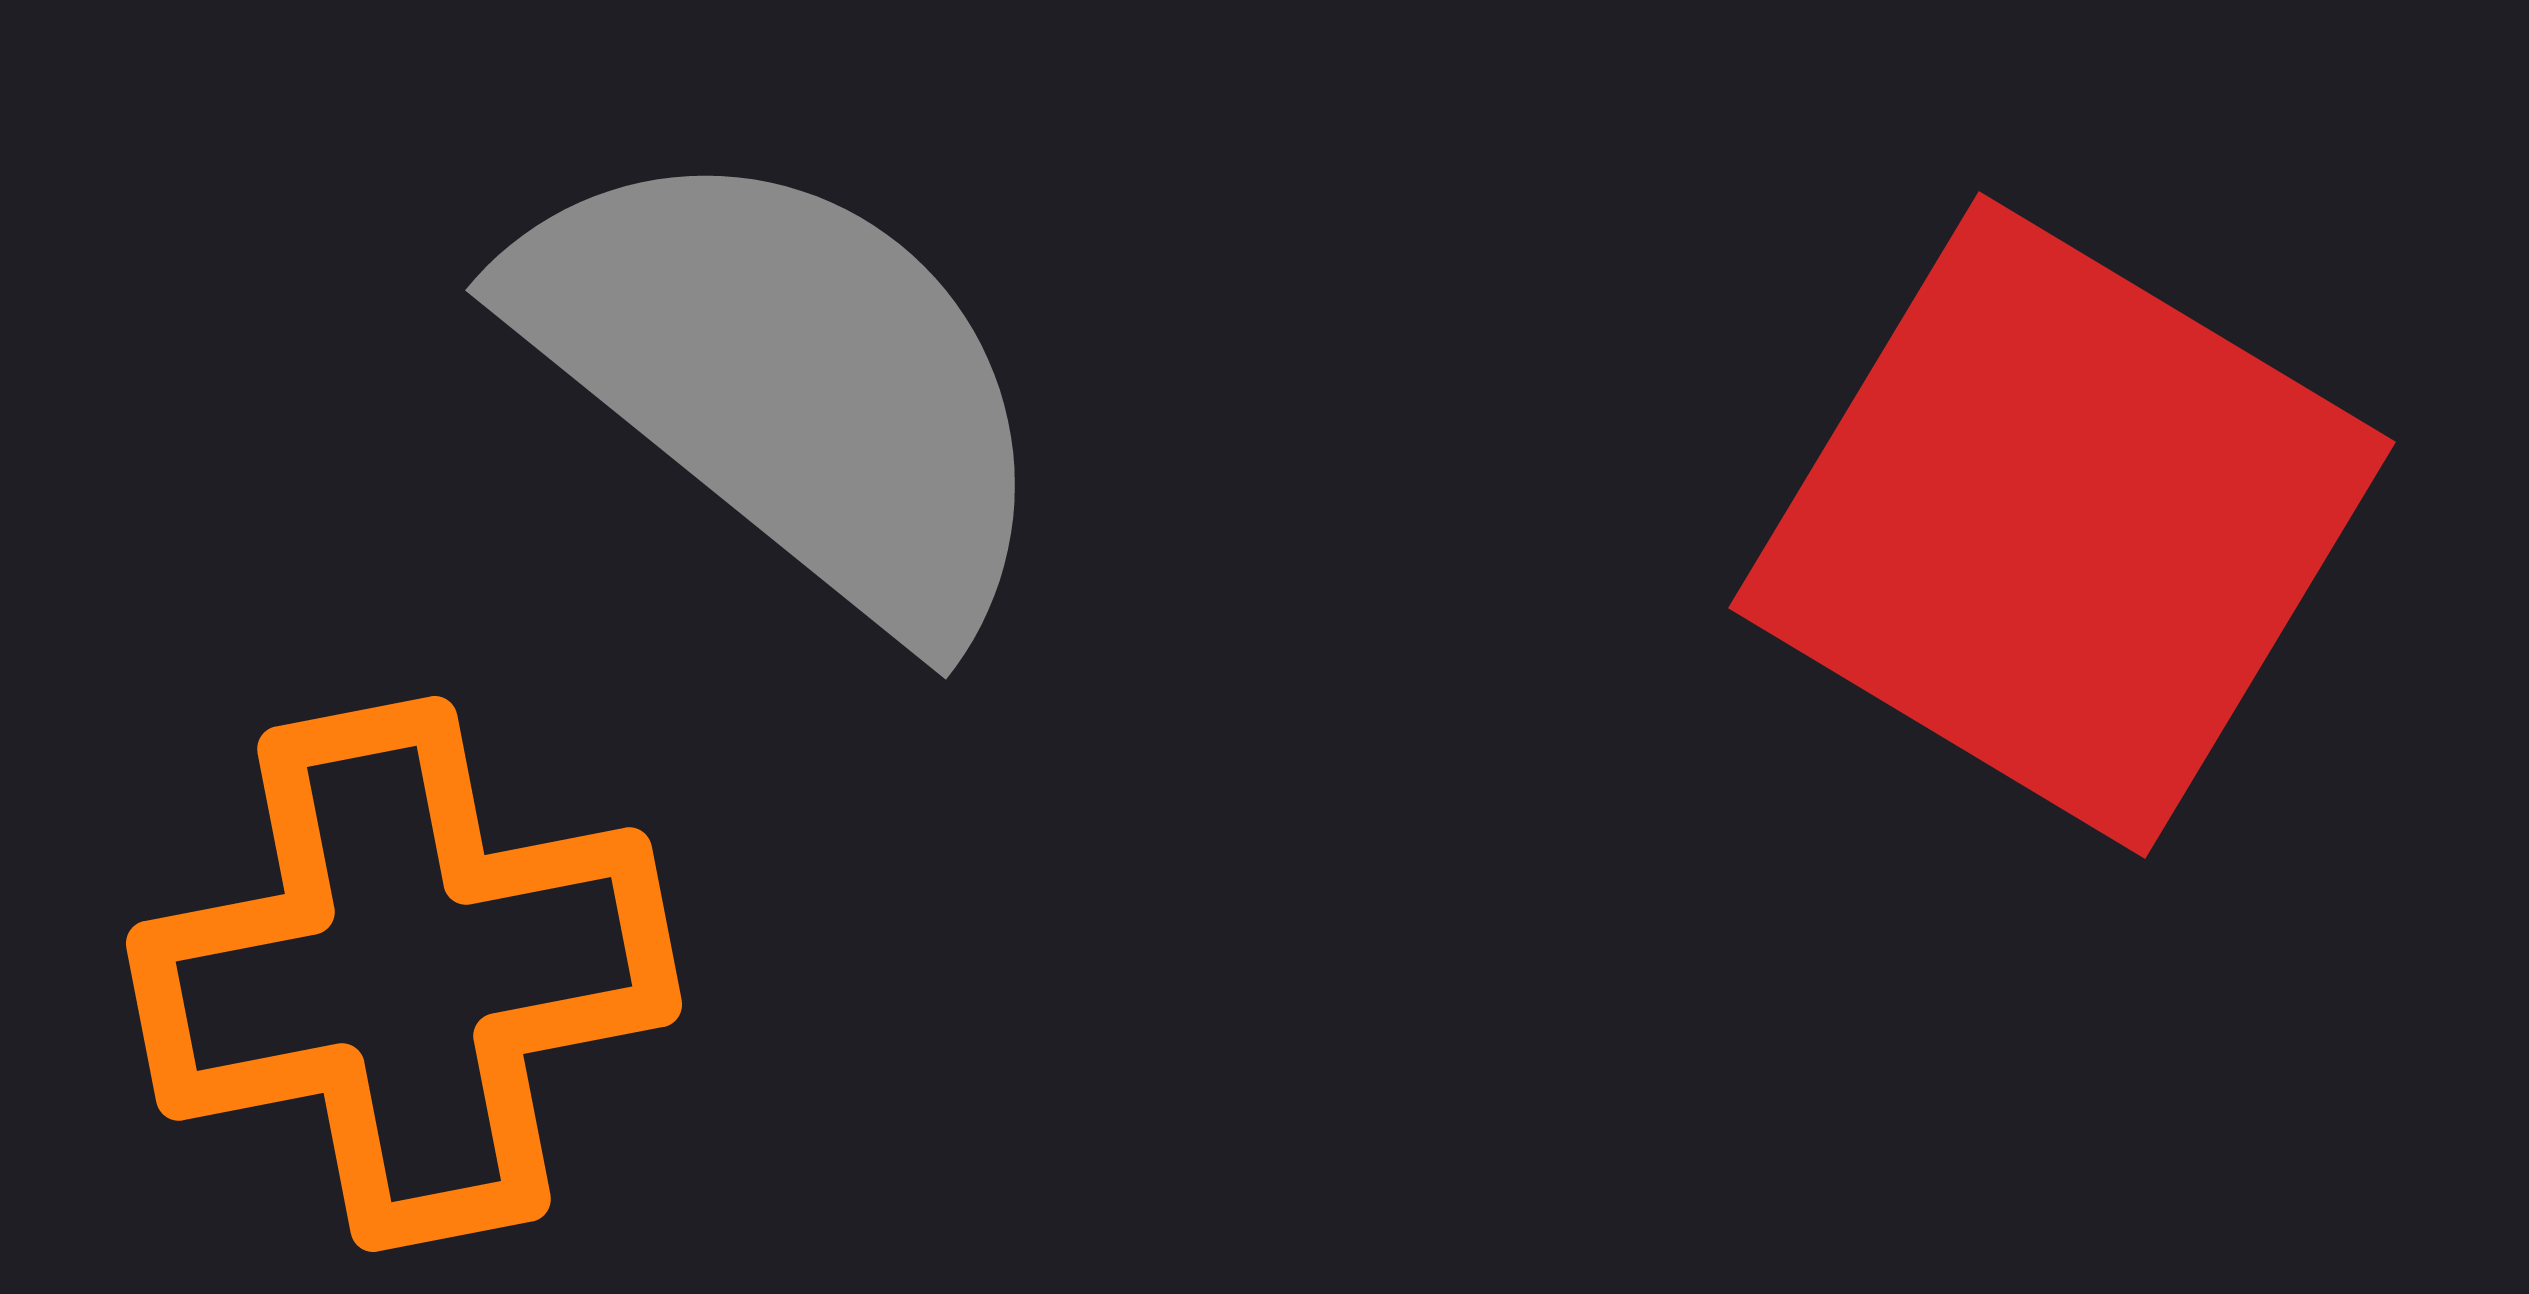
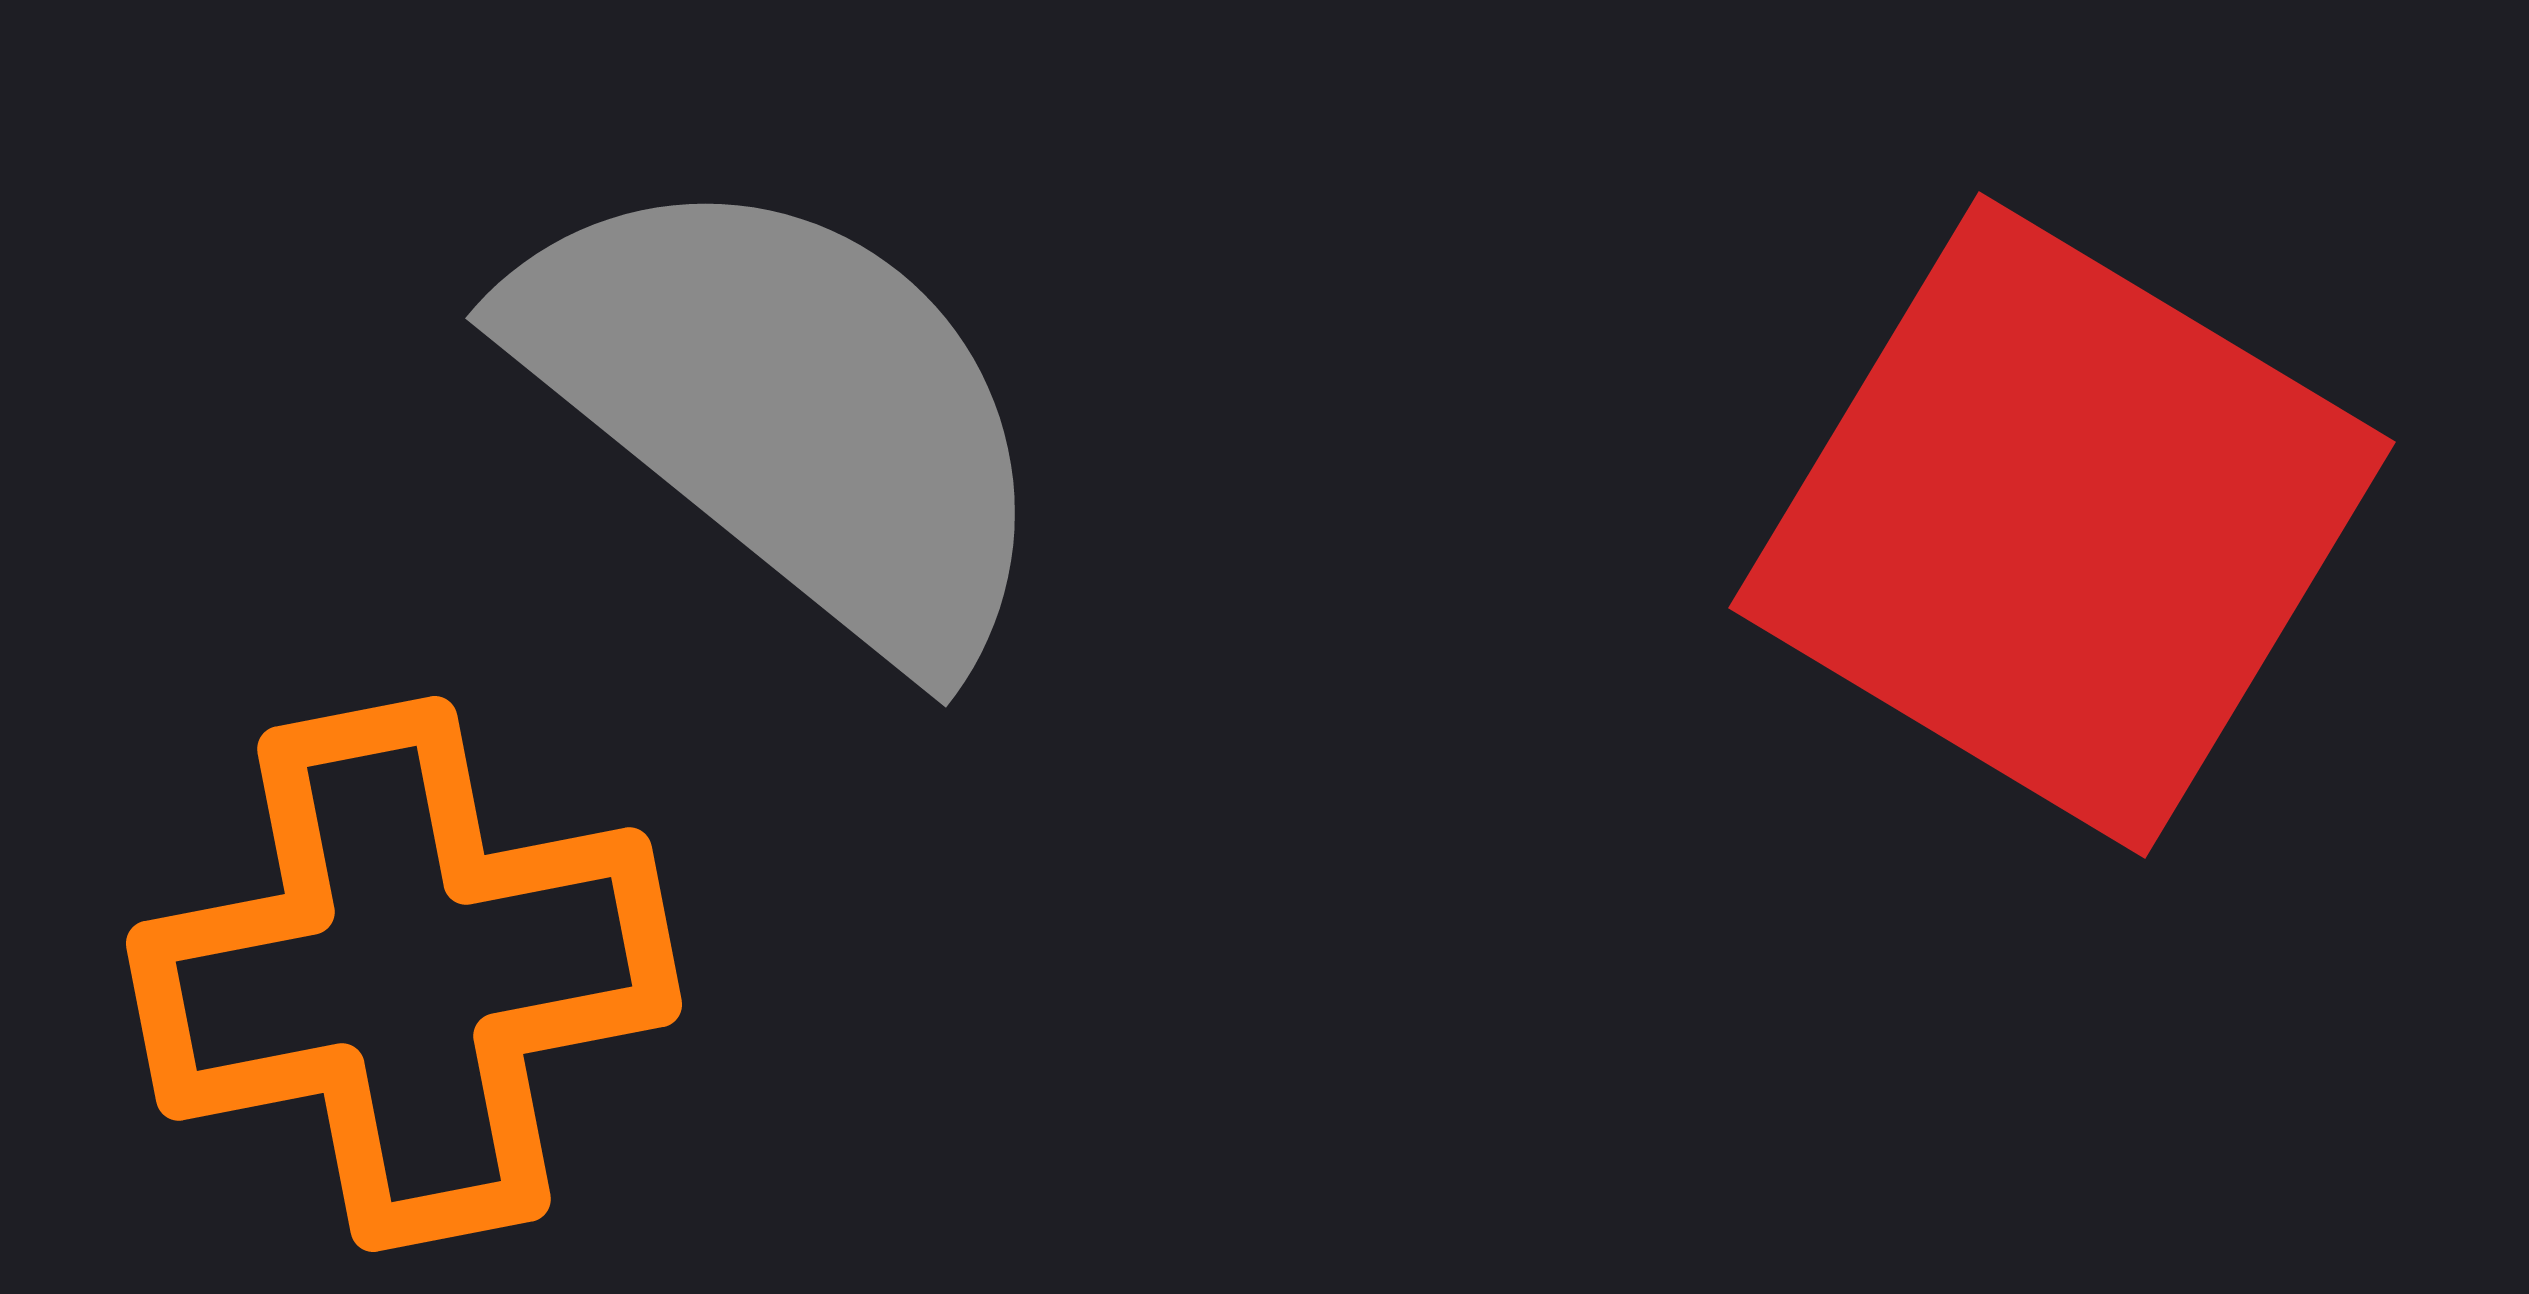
gray semicircle: moved 28 px down
